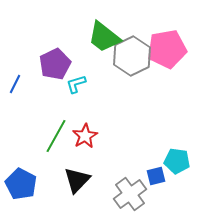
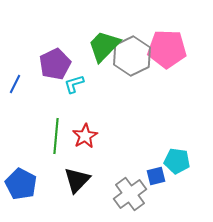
green trapezoid: moved 9 px down; rotated 96 degrees clockwise
pink pentagon: rotated 12 degrees clockwise
cyan L-shape: moved 2 px left
green line: rotated 24 degrees counterclockwise
